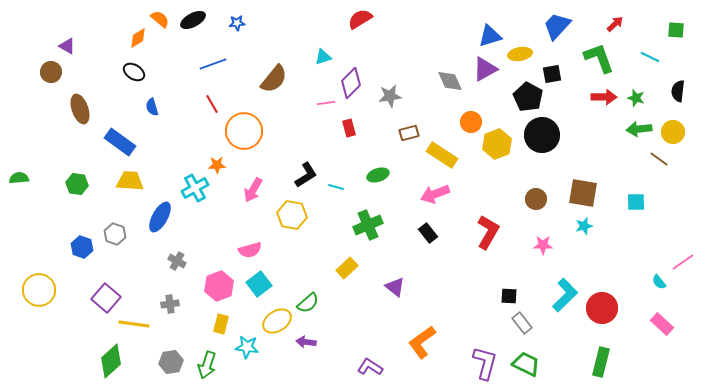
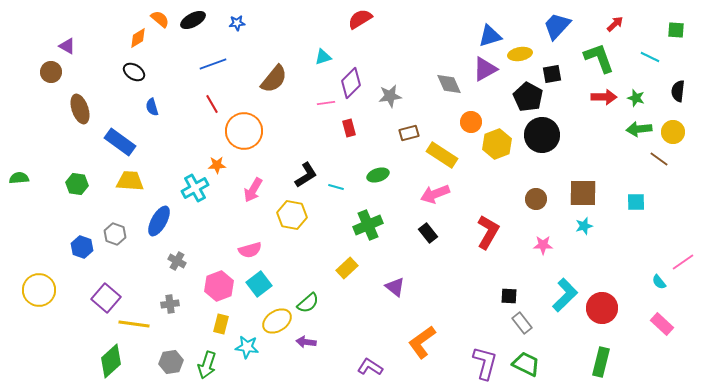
gray diamond at (450, 81): moved 1 px left, 3 px down
brown square at (583, 193): rotated 8 degrees counterclockwise
blue ellipse at (160, 217): moved 1 px left, 4 px down
